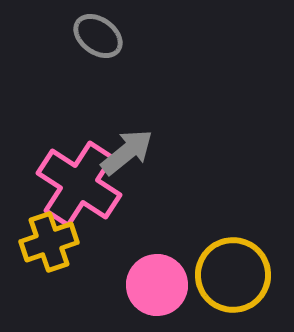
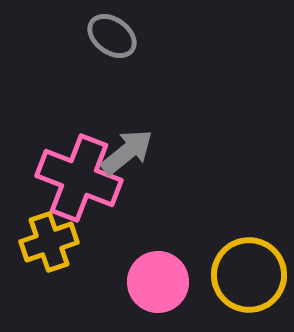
gray ellipse: moved 14 px right
pink cross: moved 6 px up; rotated 12 degrees counterclockwise
yellow circle: moved 16 px right
pink circle: moved 1 px right, 3 px up
